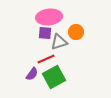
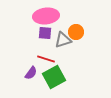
pink ellipse: moved 3 px left, 1 px up
gray triangle: moved 4 px right, 2 px up
red line: rotated 42 degrees clockwise
purple semicircle: moved 1 px left, 1 px up
